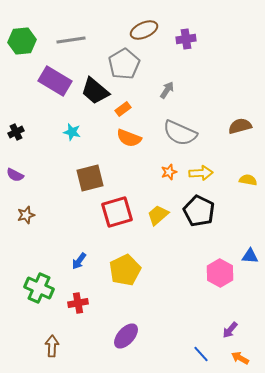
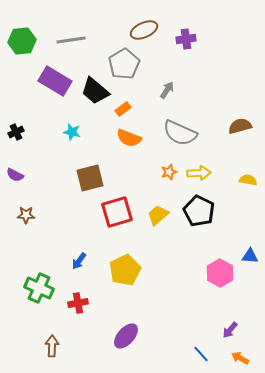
yellow arrow: moved 2 px left
brown star: rotated 18 degrees clockwise
